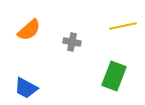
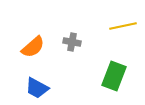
orange semicircle: moved 4 px right, 17 px down
blue trapezoid: moved 11 px right
